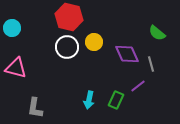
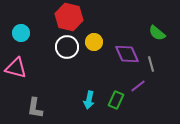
cyan circle: moved 9 px right, 5 px down
